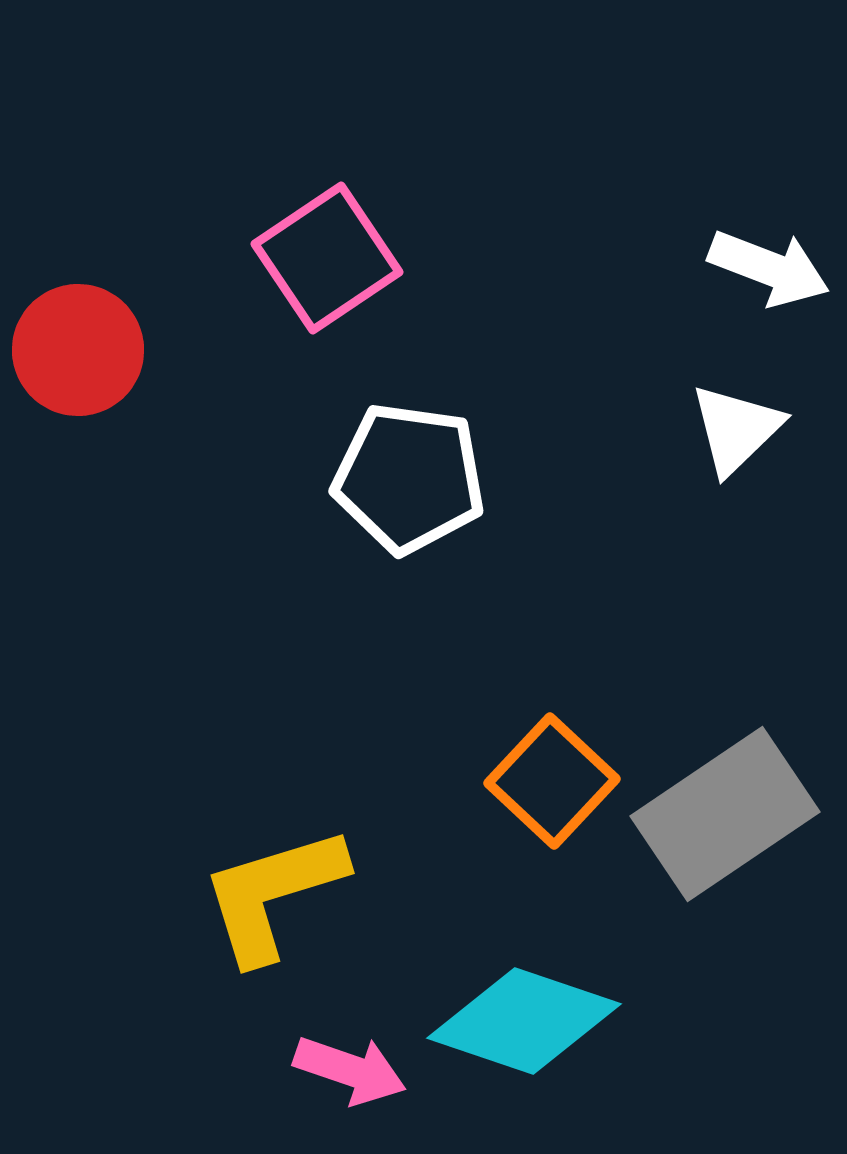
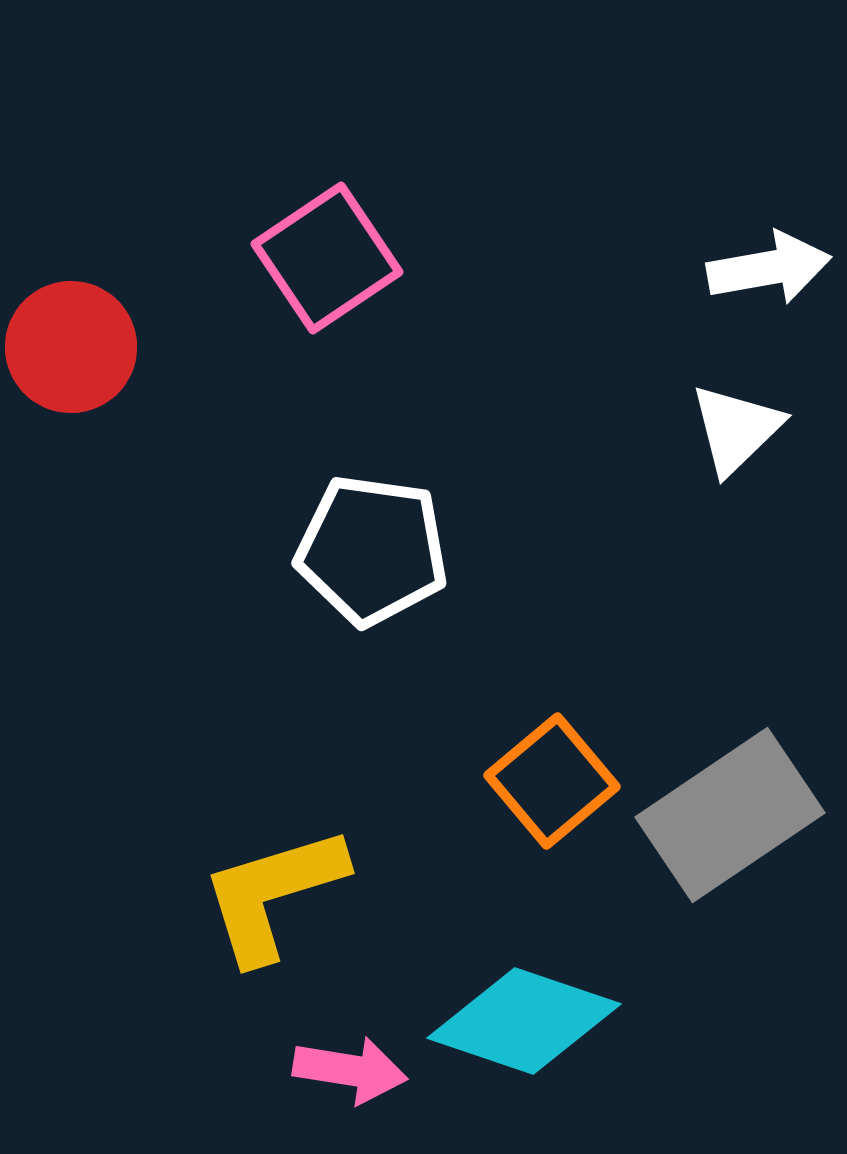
white arrow: rotated 31 degrees counterclockwise
red circle: moved 7 px left, 3 px up
white pentagon: moved 37 px left, 72 px down
orange square: rotated 7 degrees clockwise
gray rectangle: moved 5 px right, 1 px down
pink arrow: rotated 10 degrees counterclockwise
